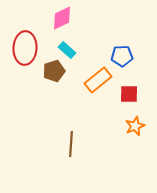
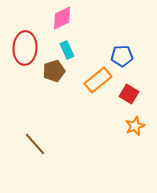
cyan rectangle: rotated 24 degrees clockwise
red square: rotated 30 degrees clockwise
brown line: moved 36 px left; rotated 45 degrees counterclockwise
